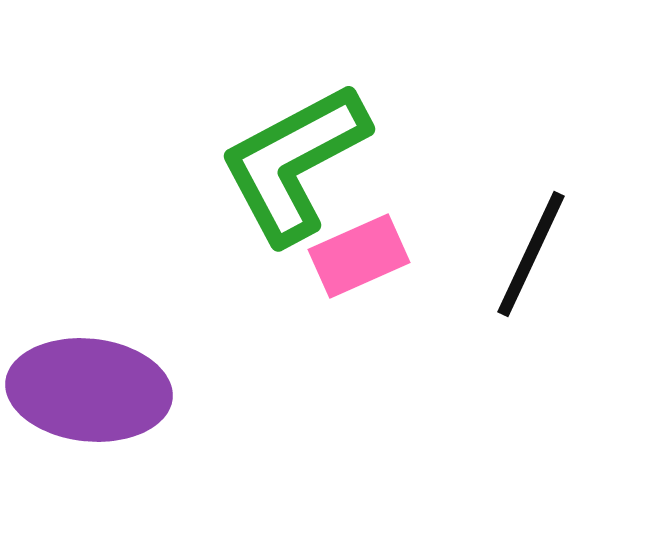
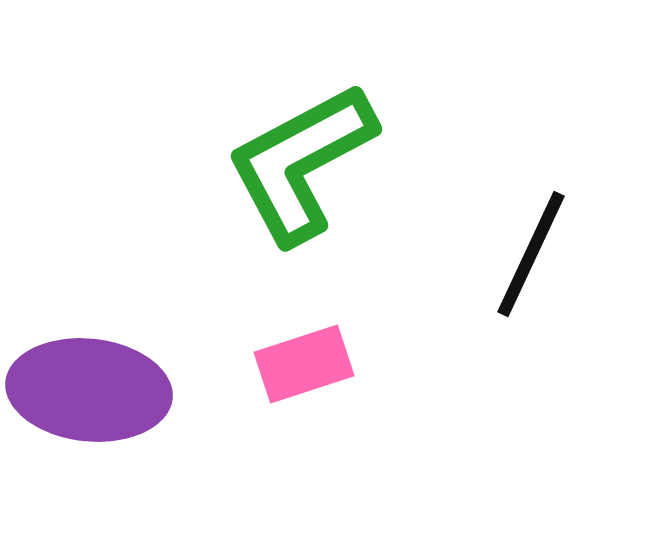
green L-shape: moved 7 px right
pink rectangle: moved 55 px left, 108 px down; rotated 6 degrees clockwise
